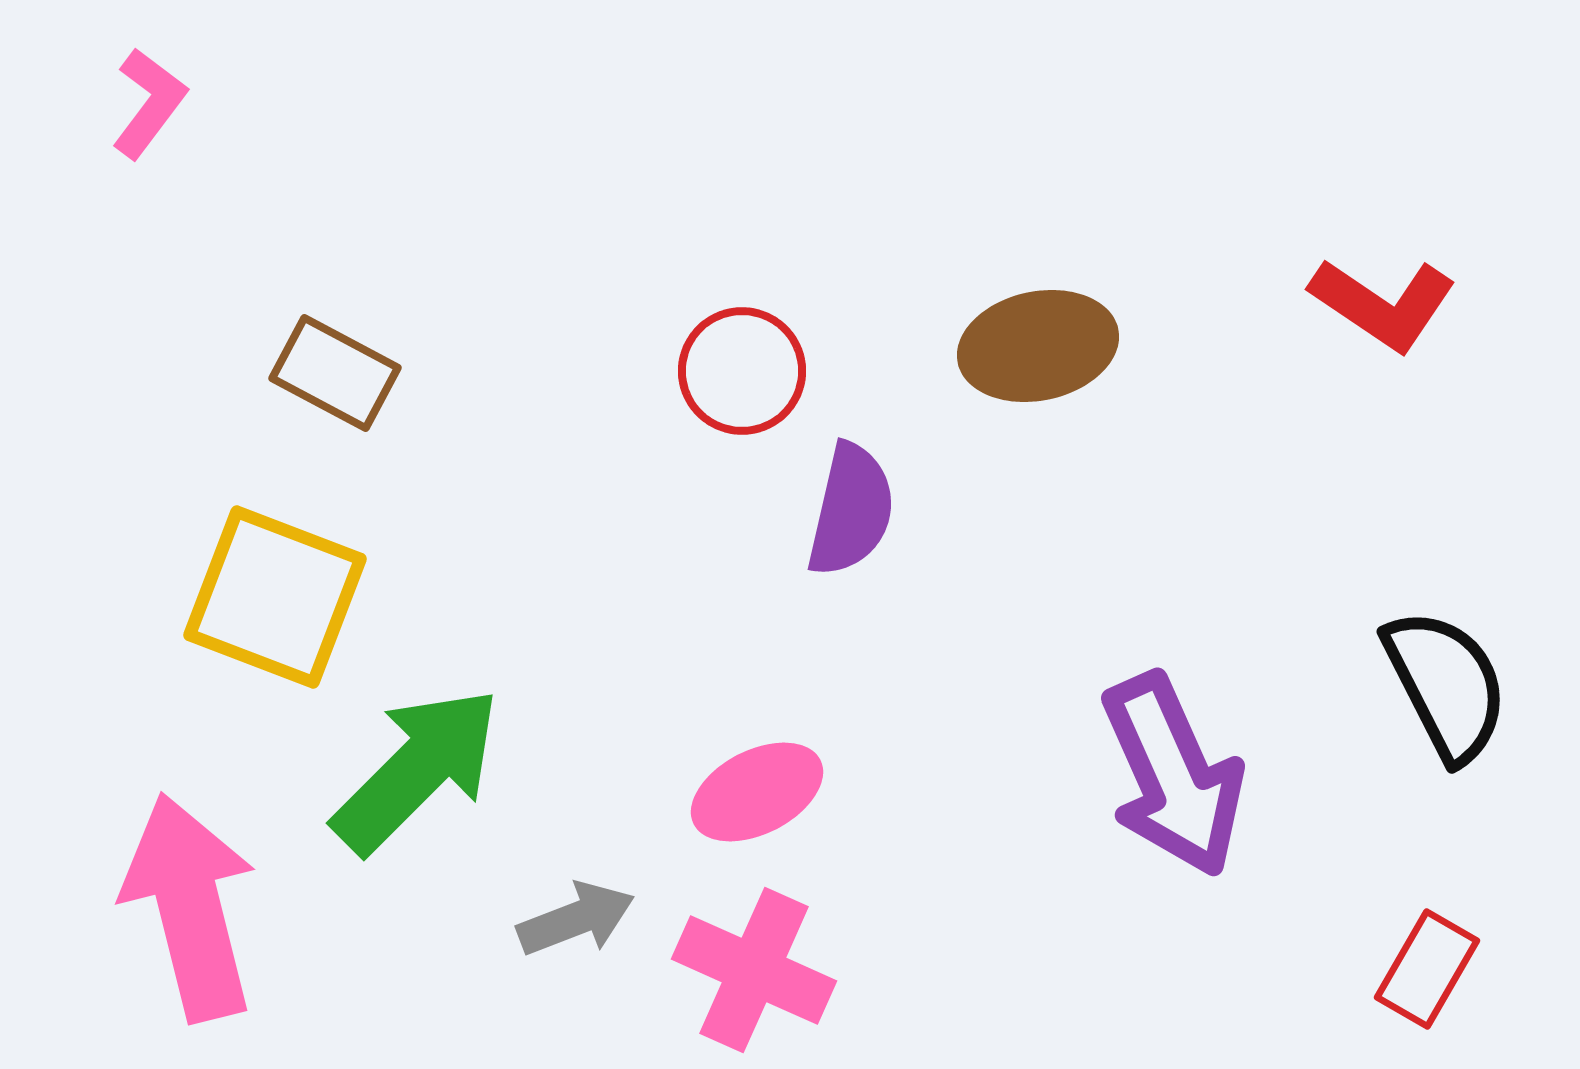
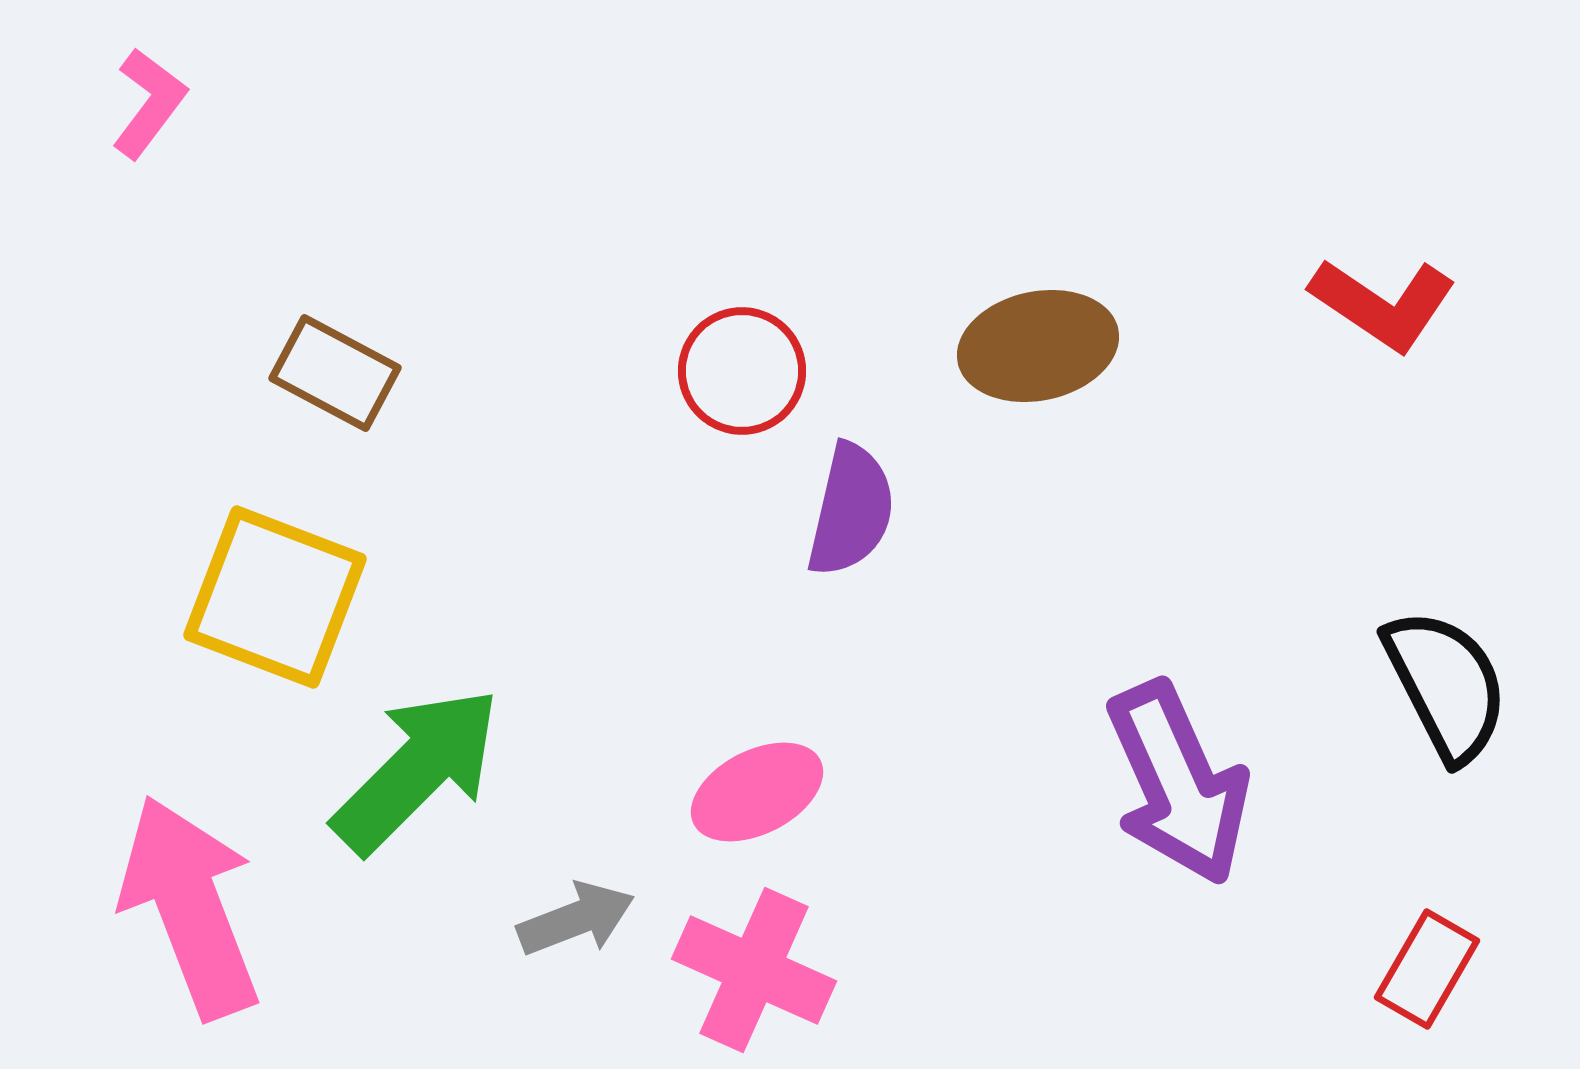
purple arrow: moved 5 px right, 8 px down
pink arrow: rotated 7 degrees counterclockwise
